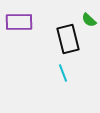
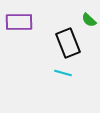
black rectangle: moved 4 px down; rotated 8 degrees counterclockwise
cyan line: rotated 54 degrees counterclockwise
